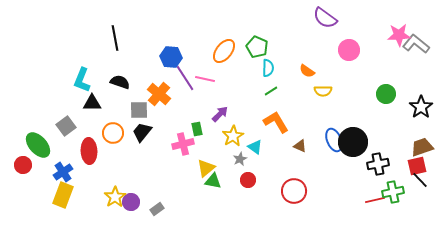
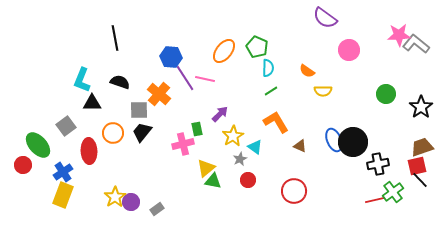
green cross at (393, 192): rotated 25 degrees counterclockwise
